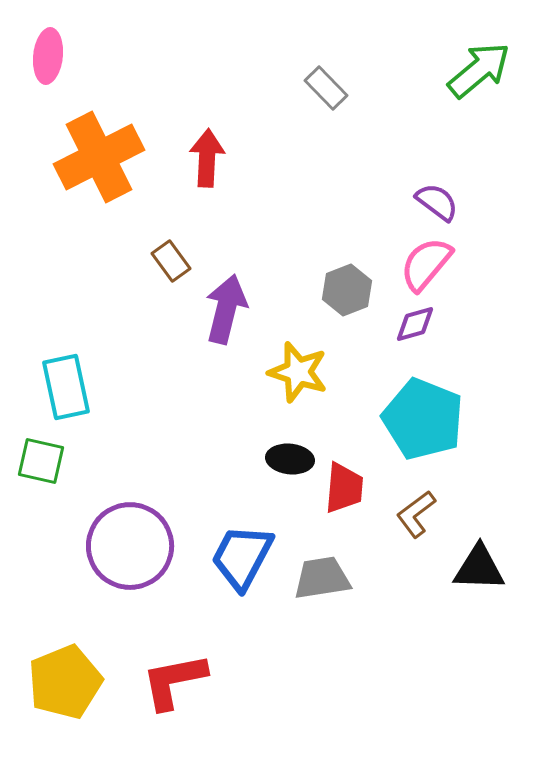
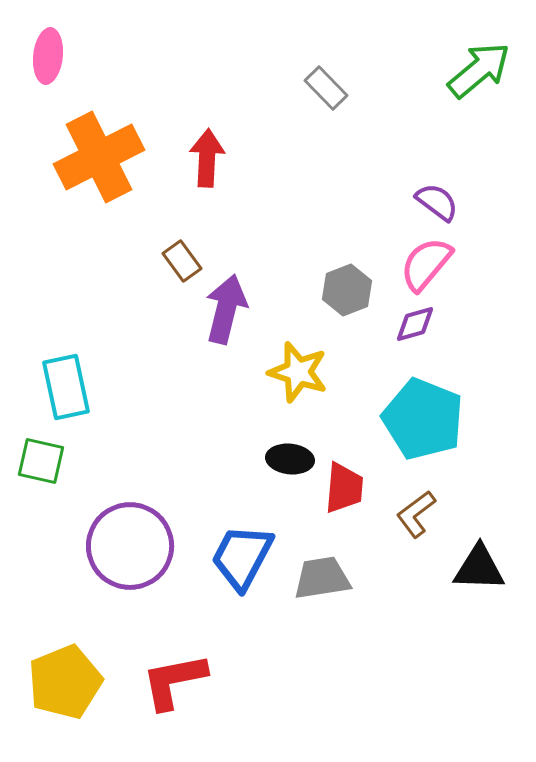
brown rectangle: moved 11 px right
